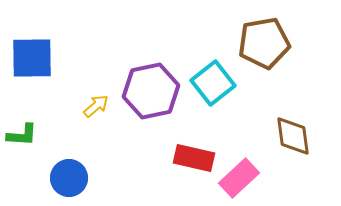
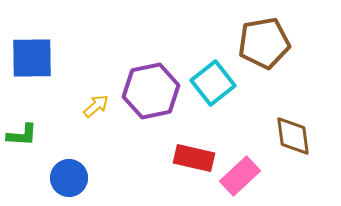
pink rectangle: moved 1 px right, 2 px up
